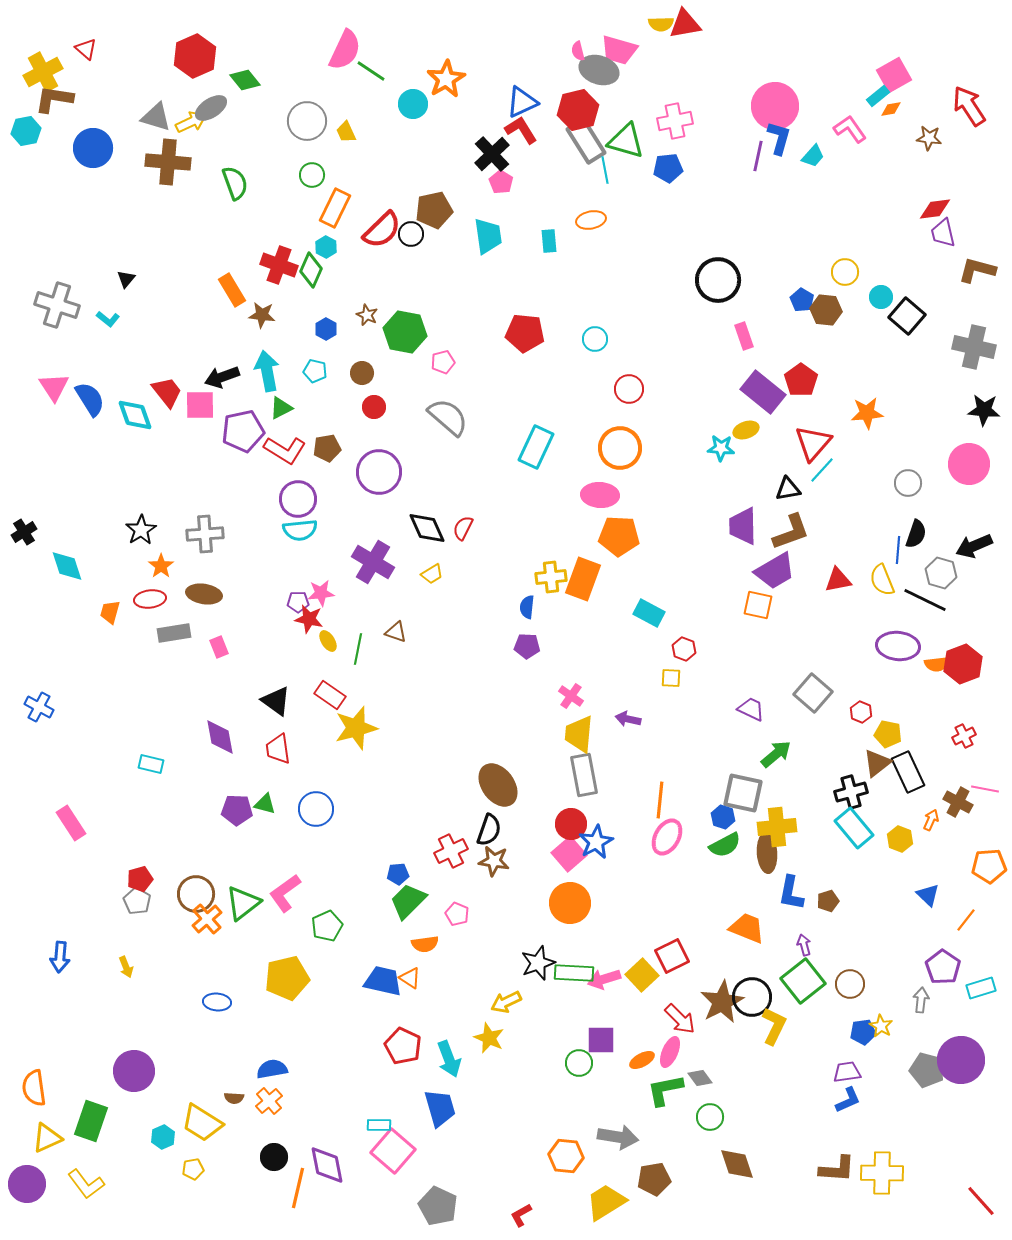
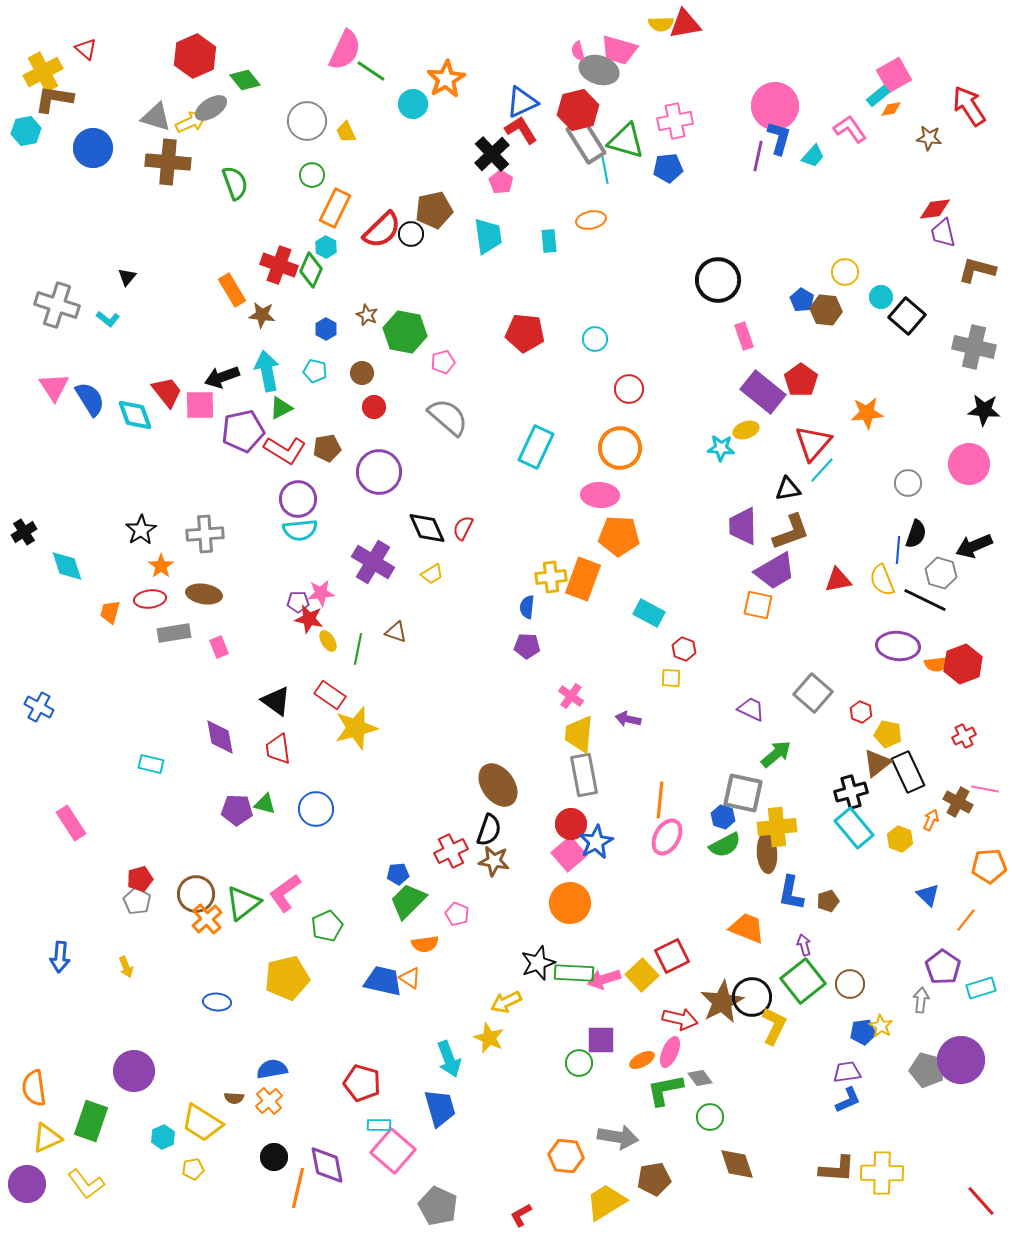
black triangle at (126, 279): moved 1 px right, 2 px up
red arrow at (680, 1019): rotated 32 degrees counterclockwise
red pentagon at (403, 1046): moved 41 px left, 37 px down; rotated 9 degrees counterclockwise
